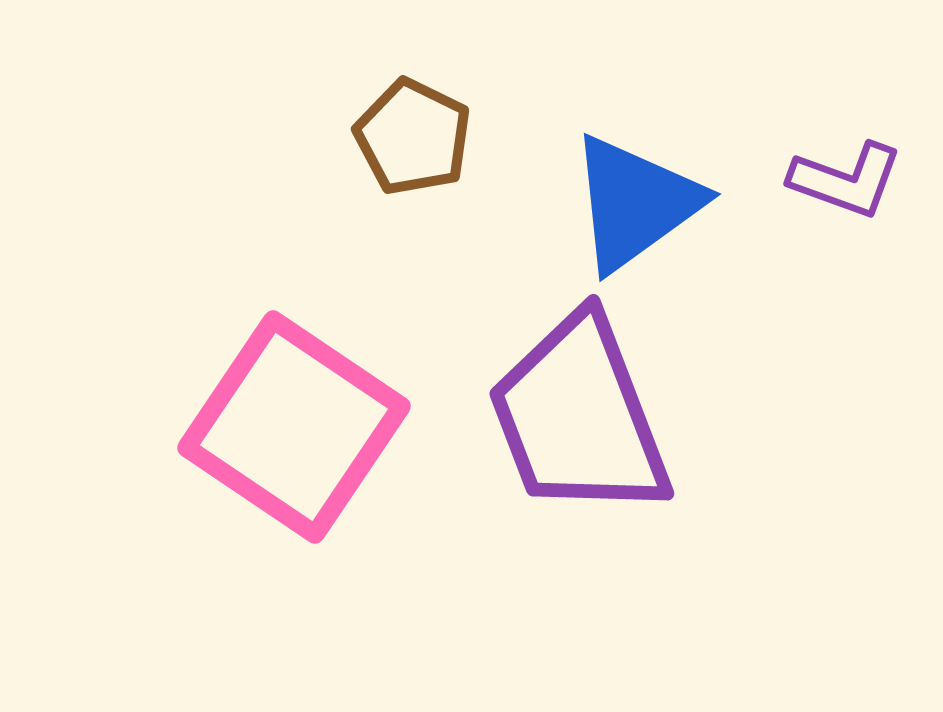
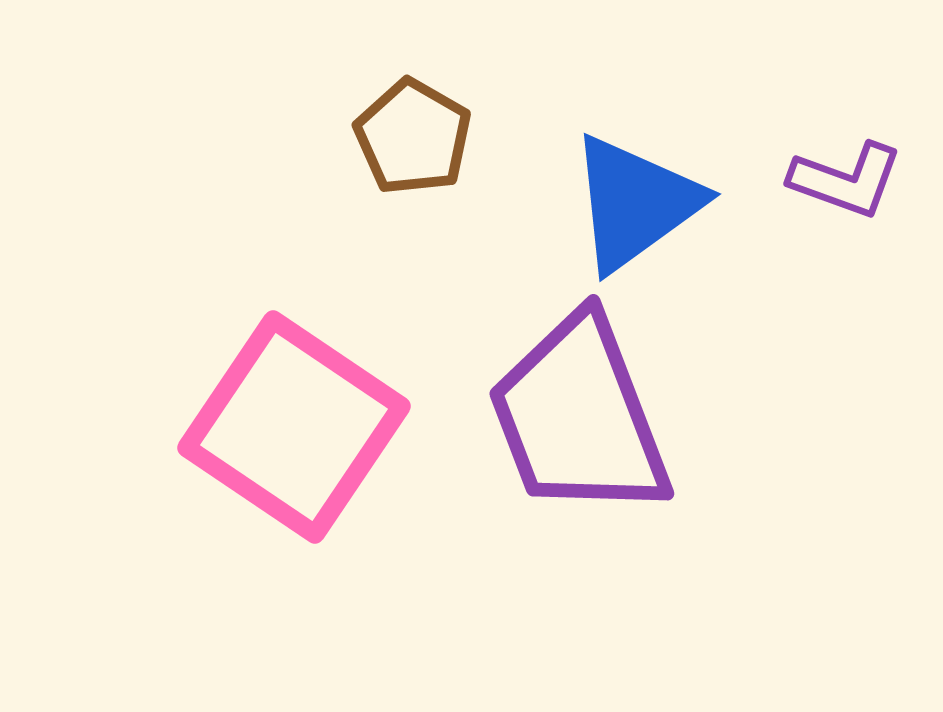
brown pentagon: rotated 4 degrees clockwise
